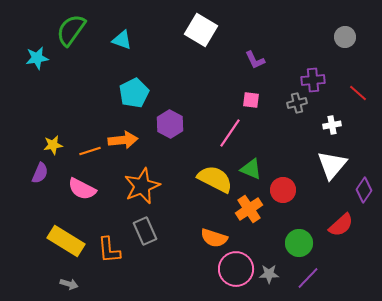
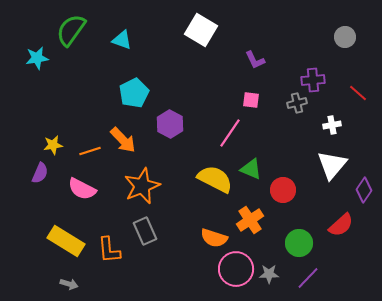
orange arrow: rotated 52 degrees clockwise
orange cross: moved 1 px right, 11 px down
